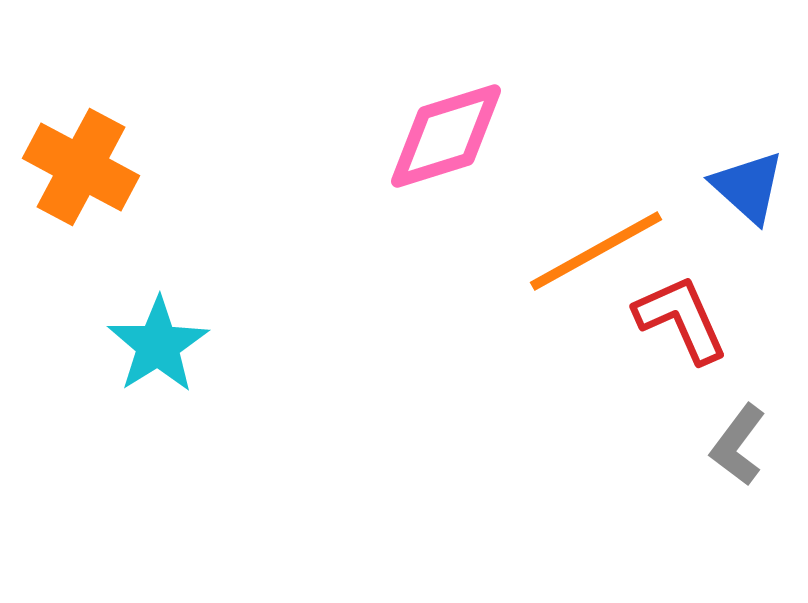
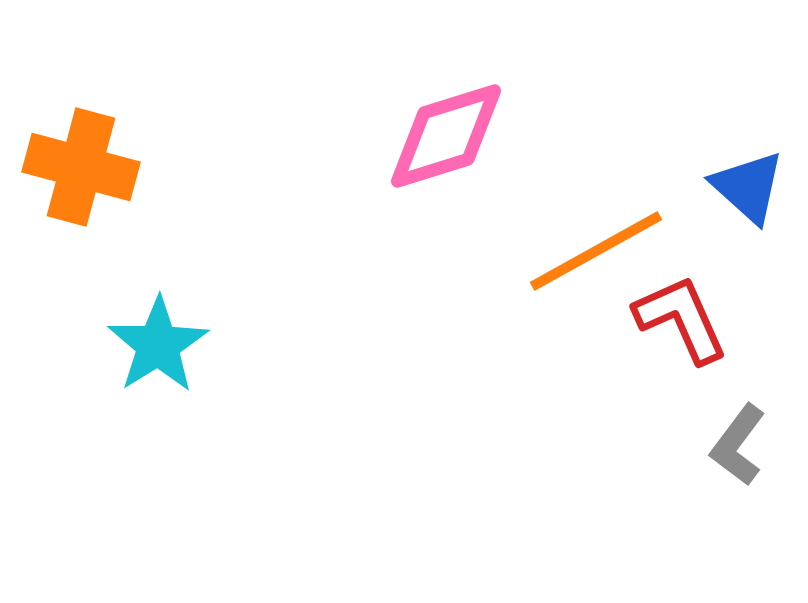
orange cross: rotated 13 degrees counterclockwise
